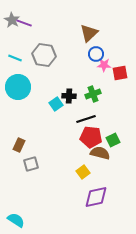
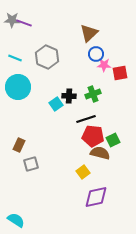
gray star: rotated 28 degrees counterclockwise
gray hexagon: moved 3 px right, 2 px down; rotated 15 degrees clockwise
red pentagon: moved 2 px right, 1 px up
